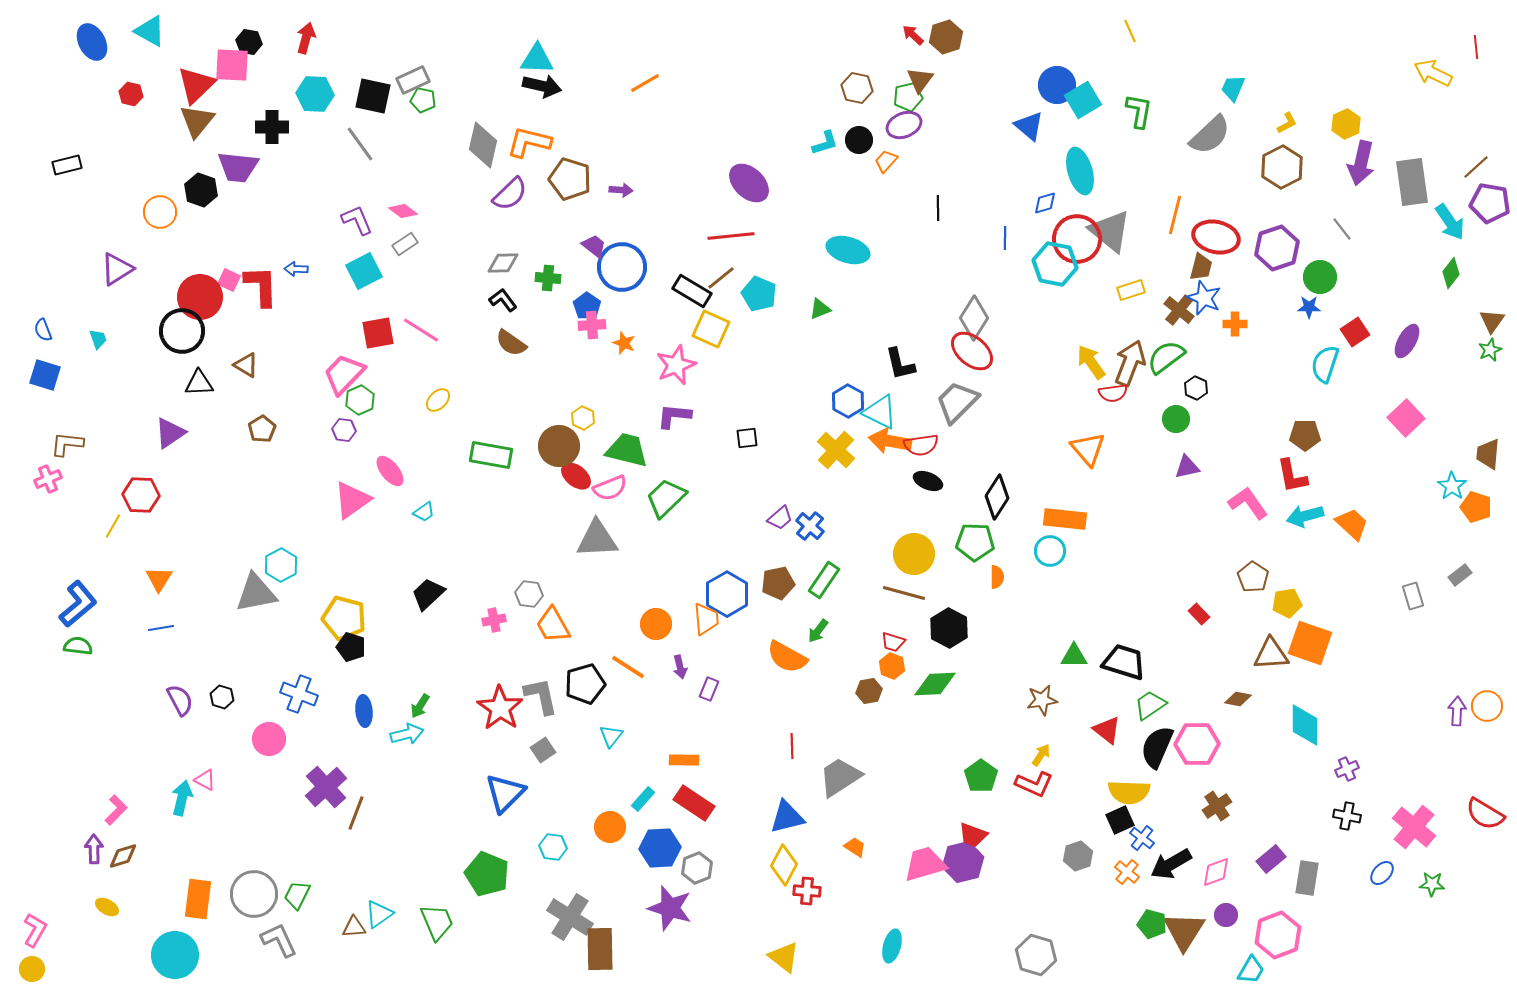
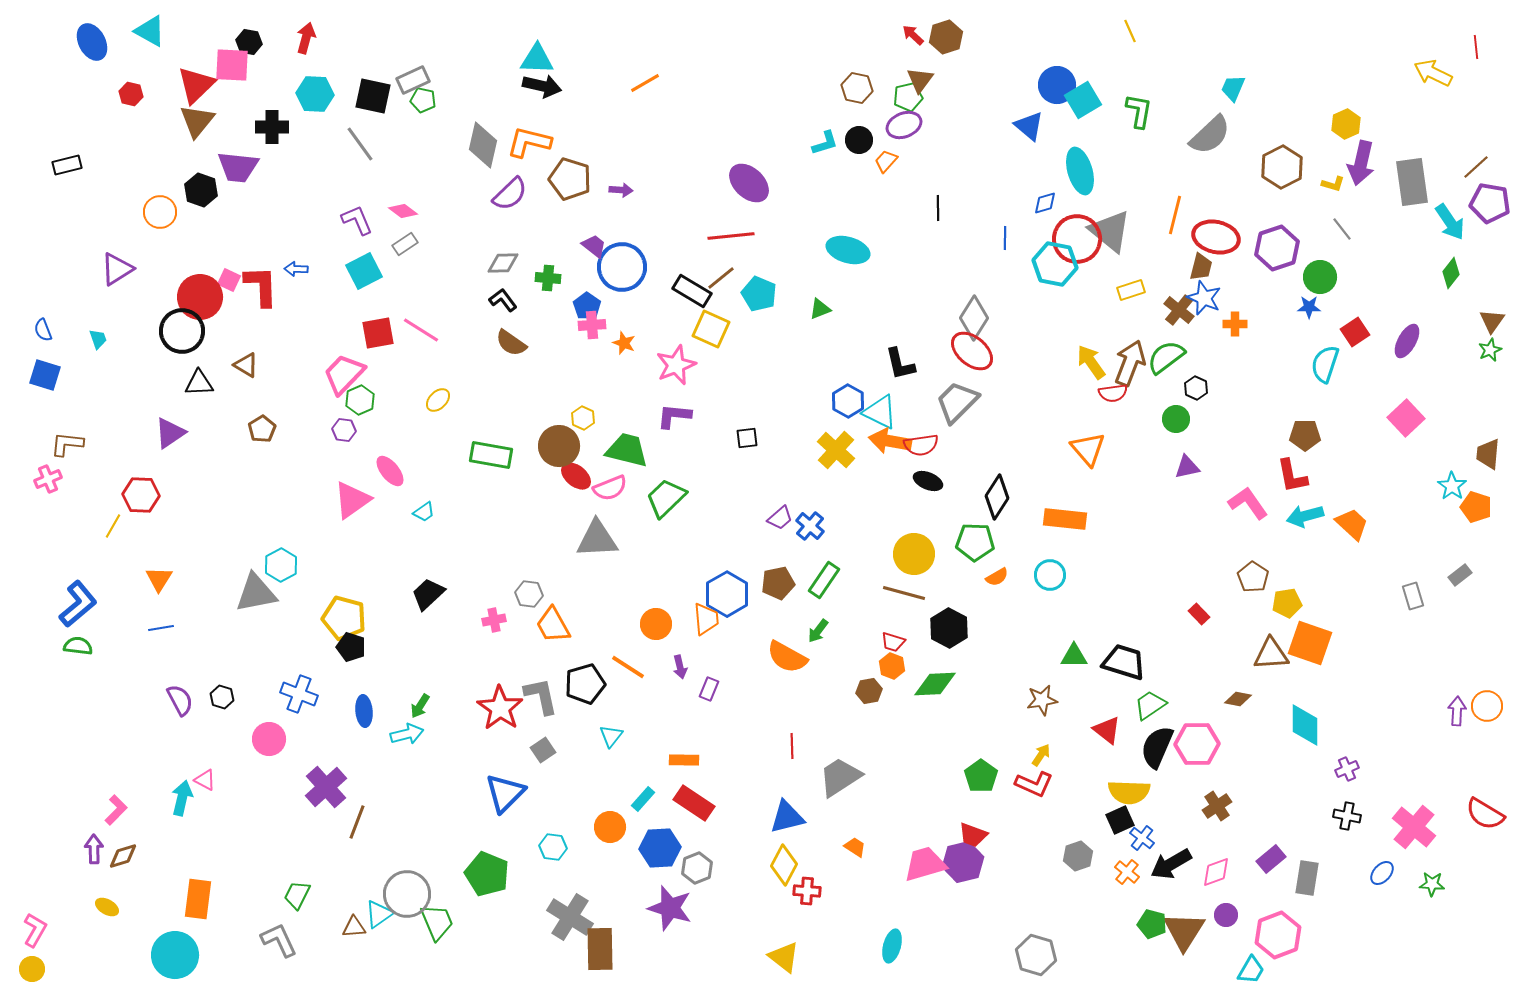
yellow L-shape at (1287, 123): moved 46 px right, 61 px down; rotated 45 degrees clockwise
cyan circle at (1050, 551): moved 24 px down
orange semicircle at (997, 577): rotated 60 degrees clockwise
brown line at (356, 813): moved 1 px right, 9 px down
gray circle at (254, 894): moved 153 px right
